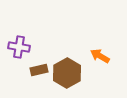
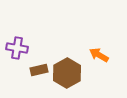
purple cross: moved 2 px left, 1 px down
orange arrow: moved 1 px left, 1 px up
